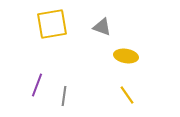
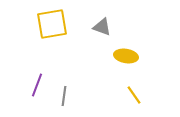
yellow line: moved 7 px right
